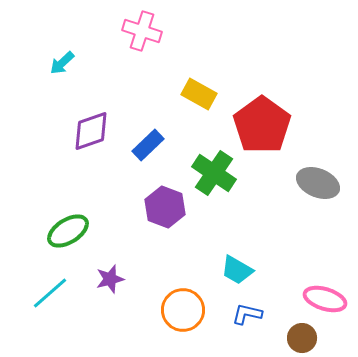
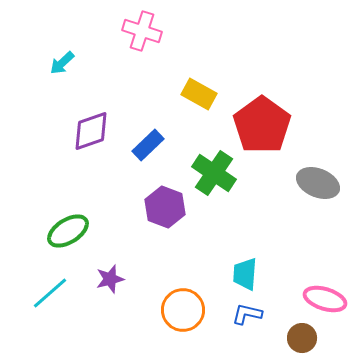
cyan trapezoid: moved 8 px right, 4 px down; rotated 64 degrees clockwise
